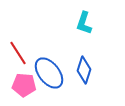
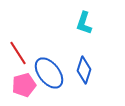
pink pentagon: rotated 20 degrees counterclockwise
